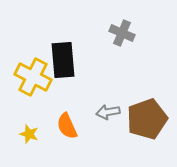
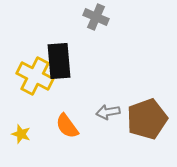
gray cross: moved 26 px left, 16 px up
black rectangle: moved 4 px left, 1 px down
yellow cross: moved 2 px right, 1 px up
orange semicircle: rotated 12 degrees counterclockwise
yellow star: moved 8 px left
